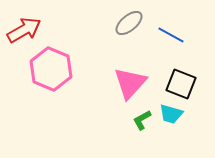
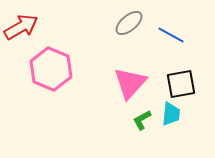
red arrow: moved 3 px left, 3 px up
black square: rotated 32 degrees counterclockwise
cyan trapezoid: rotated 100 degrees counterclockwise
